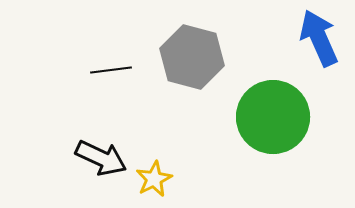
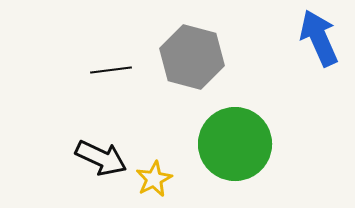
green circle: moved 38 px left, 27 px down
